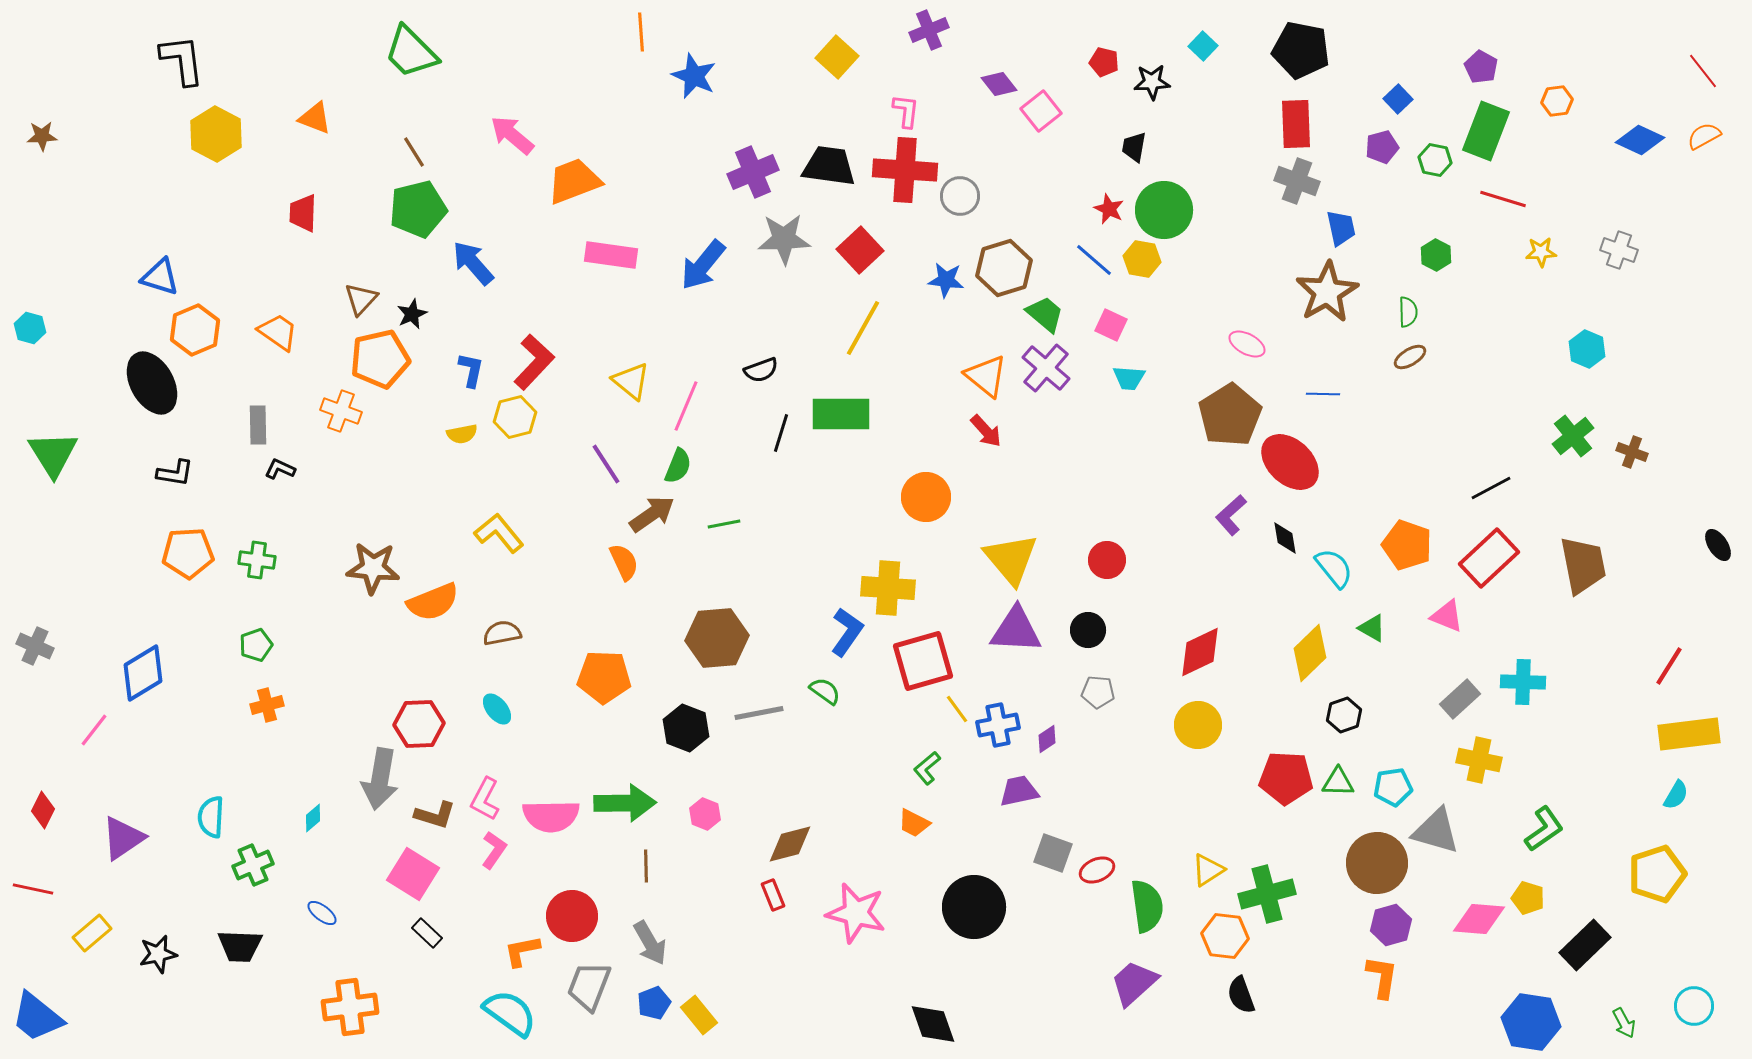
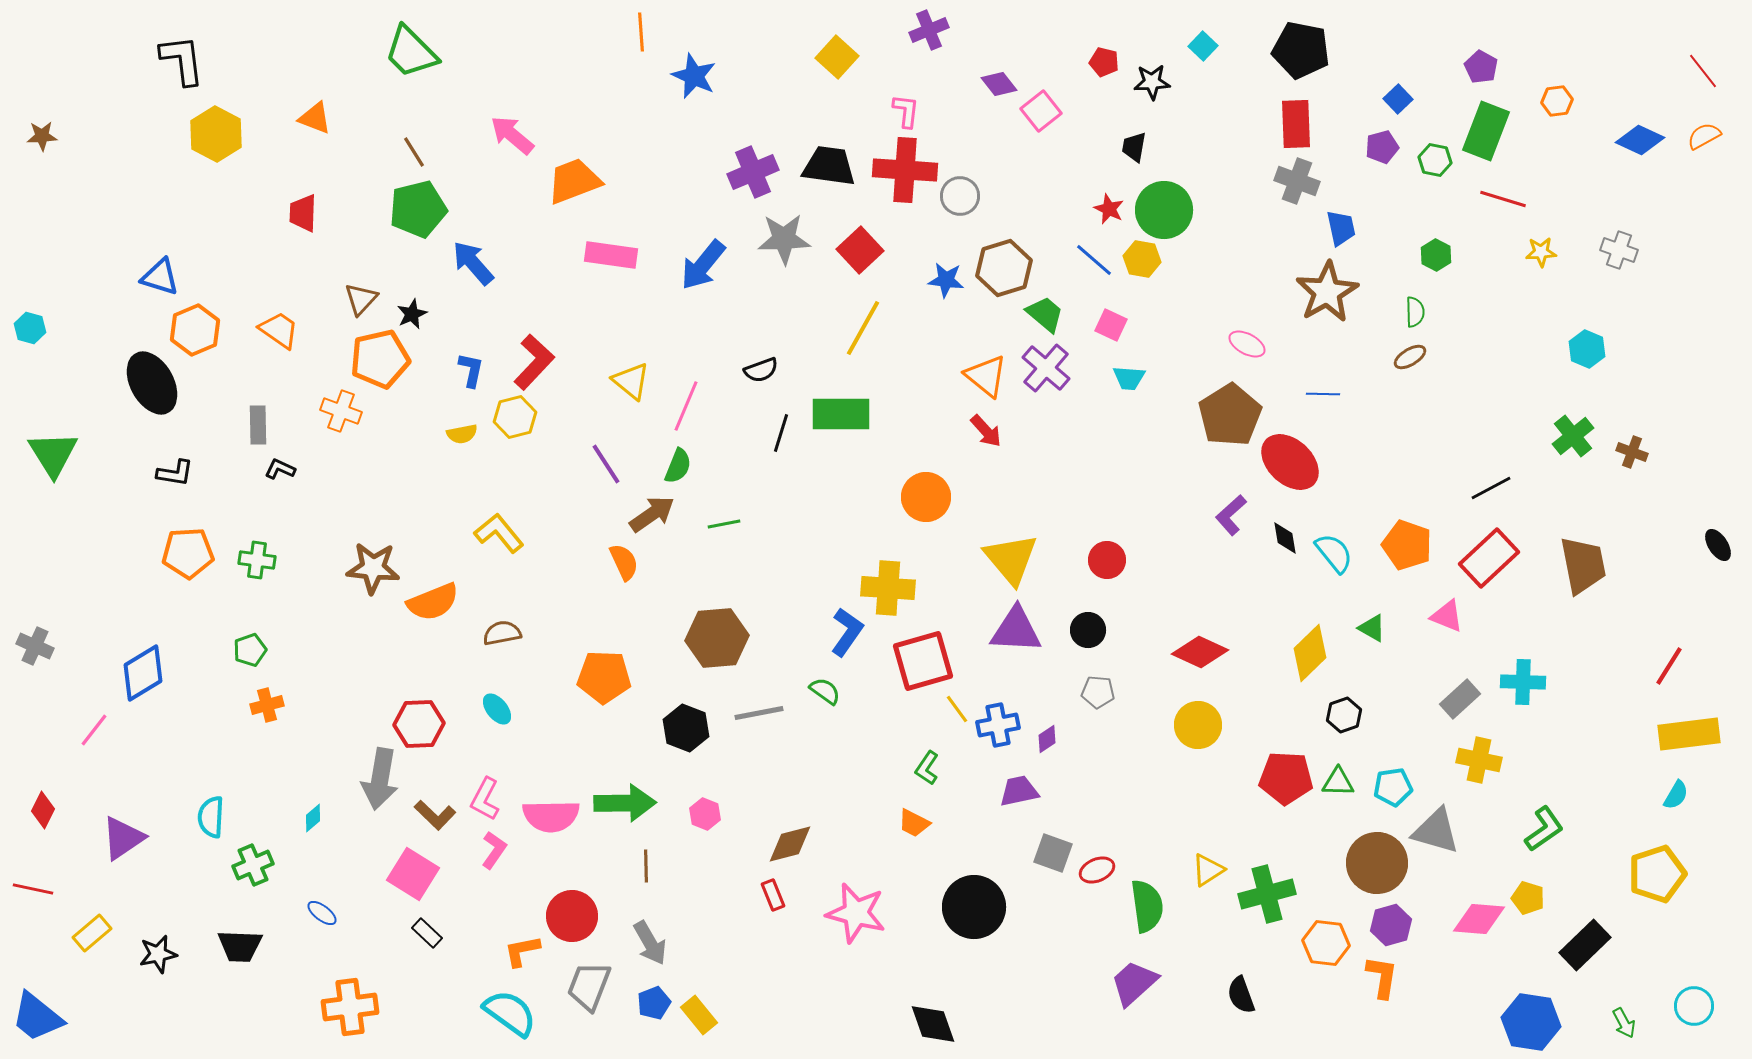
green semicircle at (1408, 312): moved 7 px right
orange trapezoid at (278, 332): moved 1 px right, 2 px up
cyan semicircle at (1334, 568): moved 15 px up
green pentagon at (256, 645): moved 6 px left, 5 px down
red diamond at (1200, 652): rotated 50 degrees clockwise
green L-shape at (927, 768): rotated 16 degrees counterclockwise
brown L-shape at (435, 815): rotated 27 degrees clockwise
orange hexagon at (1225, 936): moved 101 px right, 7 px down
